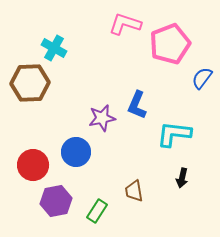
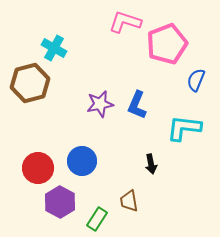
pink L-shape: moved 2 px up
pink pentagon: moved 3 px left
blue semicircle: moved 6 px left, 2 px down; rotated 15 degrees counterclockwise
brown hexagon: rotated 12 degrees counterclockwise
purple star: moved 2 px left, 14 px up
cyan L-shape: moved 10 px right, 6 px up
blue circle: moved 6 px right, 9 px down
red circle: moved 5 px right, 3 px down
black arrow: moved 31 px left, 14 px up; rotated 24 degrees counterclockwise
brown trapezoid: moved 5 px left, 10 px down
purple hexagon: moved 4 px right, 1 px down; rotated 20 degrees counterclockwise
green rectangle: moved 8 px down
